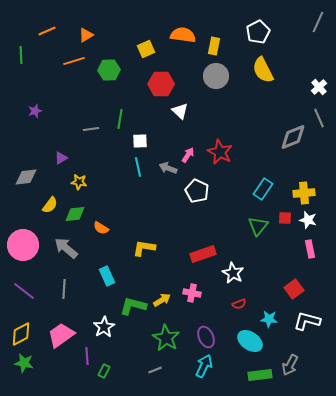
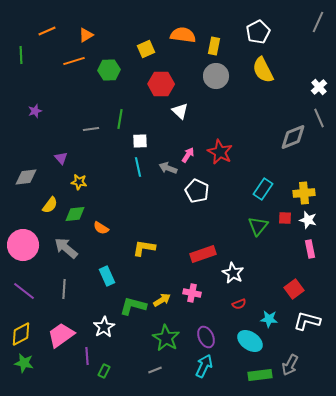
purple triangle at (61, 158): rotated 40 degrees counterclockwise
